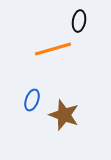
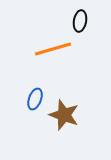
black ellipse: moved 1 px right
blue ellipse: moved 3 px right, 1 px up
